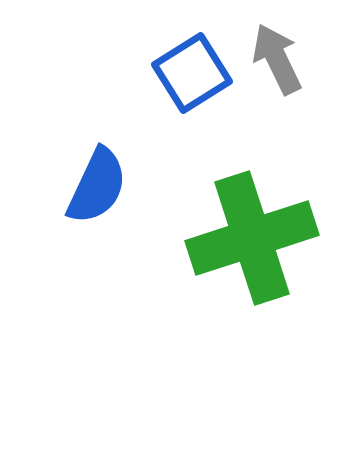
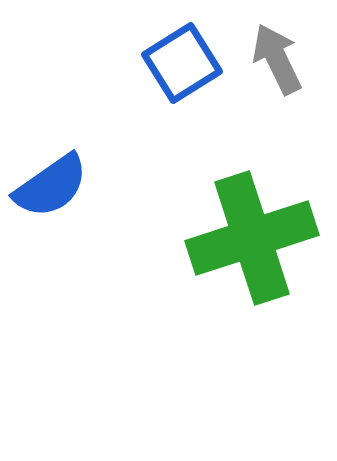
blue square: moved 10 px left, 10 px up
blue semicircle: moved 46 px left; rotated 30 degrees clockwise
